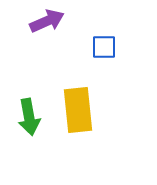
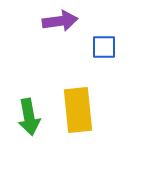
purple arrow: moved 13 px right; rotated 16 degrees clockwise
